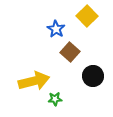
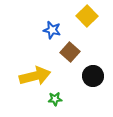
blue star: moved 4 px left, 1 px down; rotated 18 degrees counterclockwise
yellow arrow: moved 1 px right, 5 px up
